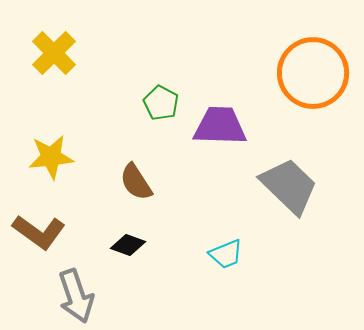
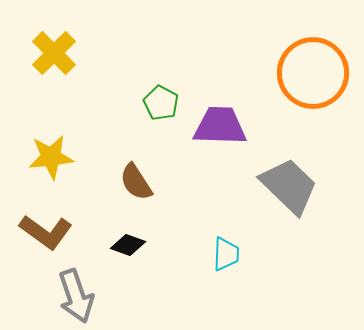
brown L-shape: moved 7 px right
cyan trapezoid: rotated 66 degrees counterclockwise
